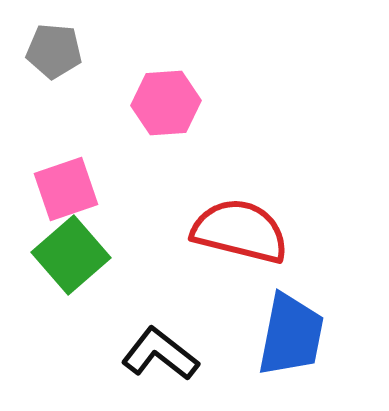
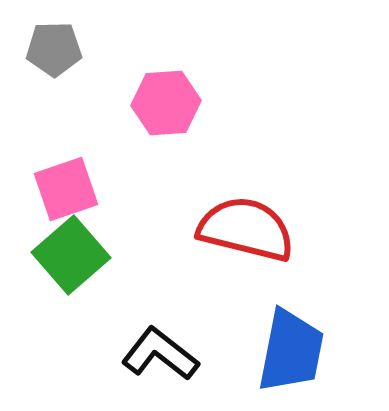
gray pentagon: moved 2 px up; rotated 6 degrees counterclockwise
red semicircle: moved 6 px right, 2 px up
blue trapezoid: moved 16 px down
